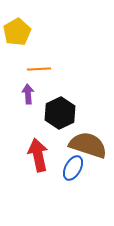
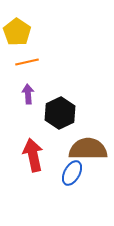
yellow pentagon: rotated 8 degrees counterclockwise
orange line: moved 12 px left, 7 px up; rotated 10 degrees counterclockwise
brown semicircle: moved 4 px down; rotated 18 degrees counterclockwise
red arrow: moved 5 px left
blue ellipse: moved 1 px left, 5 px down
